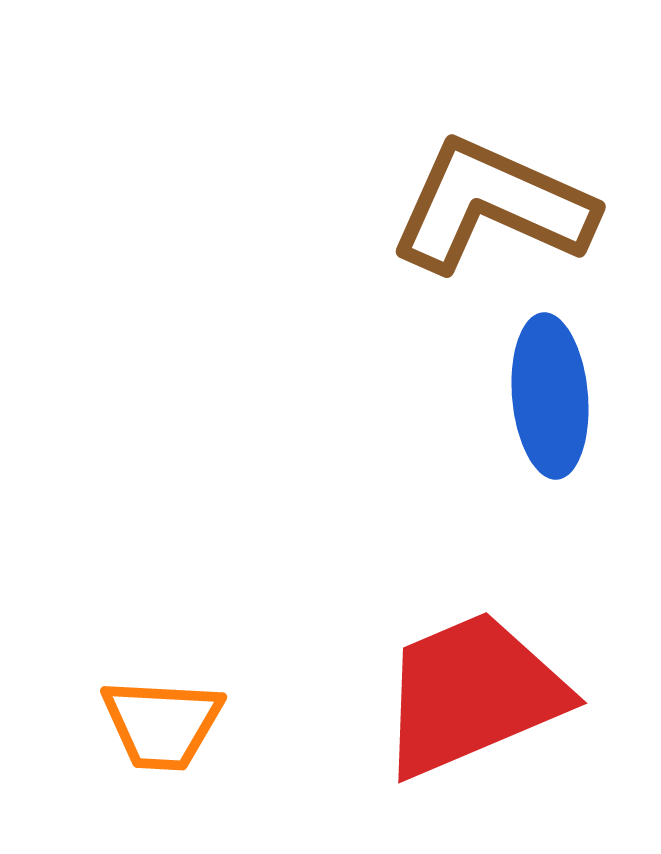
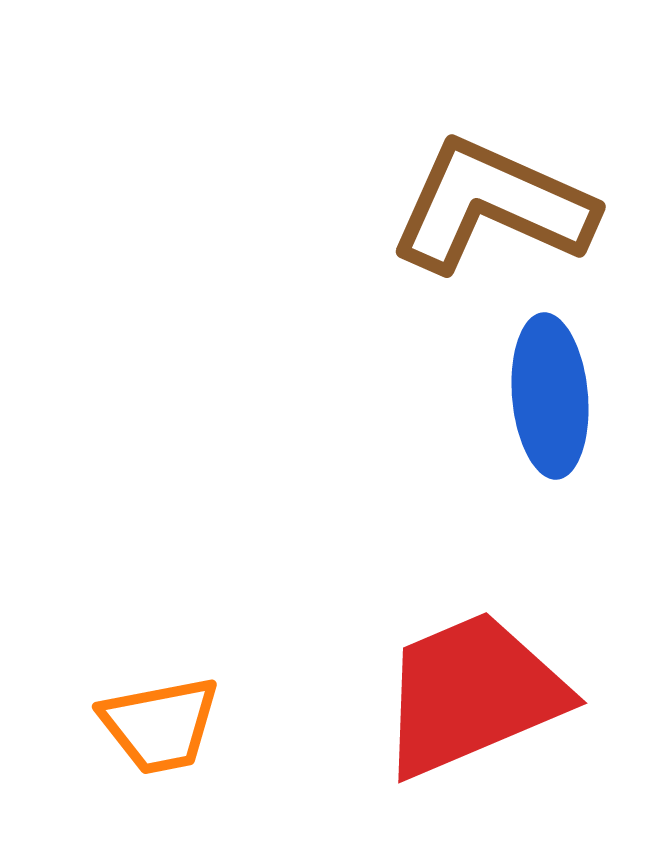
orange trapezoid: moved 2 px left, 1 px down; rotated 14 degrees counterclockwise
